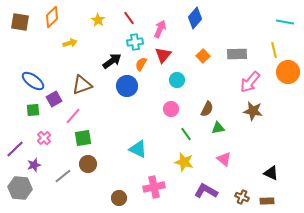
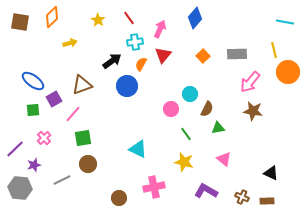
cyan circle at (177, 80): moved 13 px right, 14 px down
pink line at (73, 116): moved 2 px up
gray line at (63, 176): moved 1 px left, 4 px down; rotated 12 degrees clockwise
